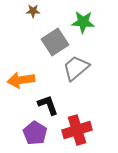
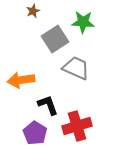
brown star: rotated 24 degrees counterclockwise
gray square: moved 3 px up
gray trapezoid: rotated 64 degrees clockwise
red cross: moved 4 px up
